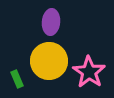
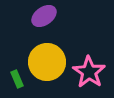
purple ellipse: moved 7 px left, 6 px up; rotated 50 degrees clockwise
yellow circle: moved 2 px left, 1 px down
